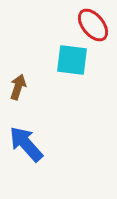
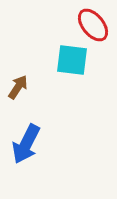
brown arrow: rotated 15 degrees clockwise
blue arrow: rotated 111 degrees counterclockwise
